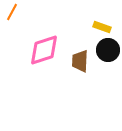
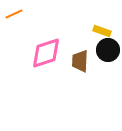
orange line: moved 2 px right, 2 px down; rotated 36 degrees clockwise
yellow rectangle: moved 4 px down
pink diamond: moved 2 px right, 3 px down
